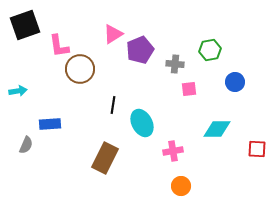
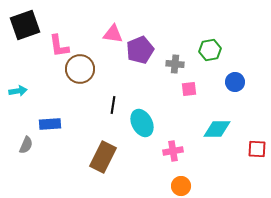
pink triangle: rotated 40 degrees clockwise
brown rectangle: moved 2 px left, 1 px up
